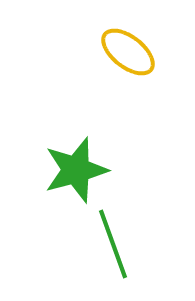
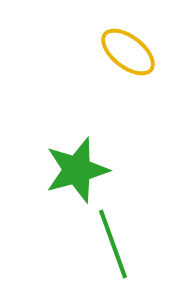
green star: moved 1 px right
